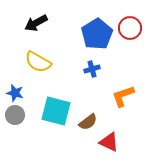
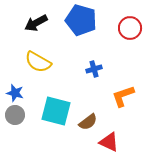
blue pentagon: moved 16 px left, 14 px up; rotated 24 degrees counterclockwise
blue cross: moved 2 px right
